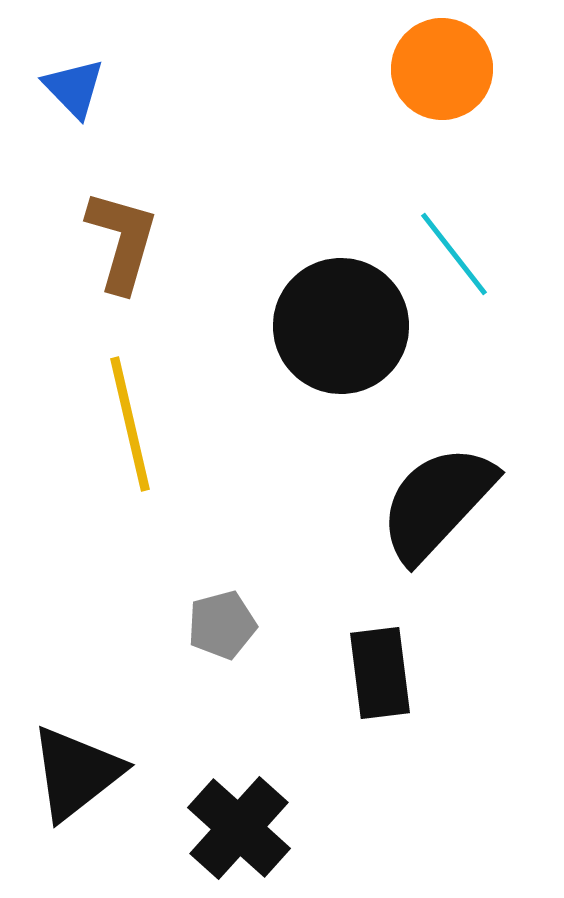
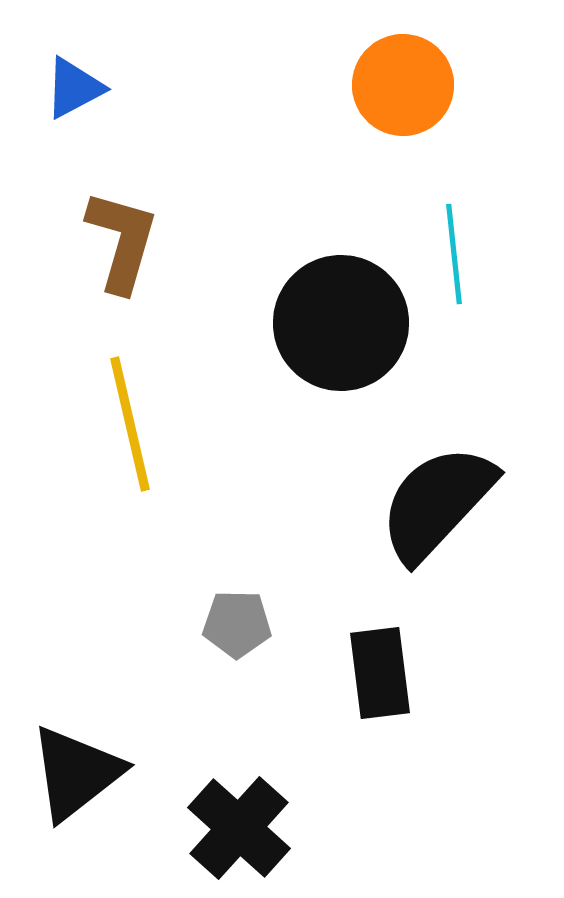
orange circle: moved 39 px left, 16 px down
blue triangle: rotated 46 degrees clockwise
cyan line: rotated 32 degrees clockwise
black circle: moved 3 px up
gray pentagon: moved 15 px right, 1 px up; rotated 16 degrees clockwise
